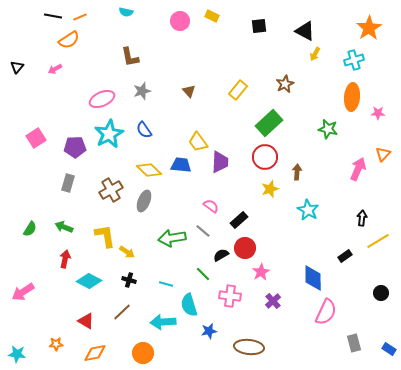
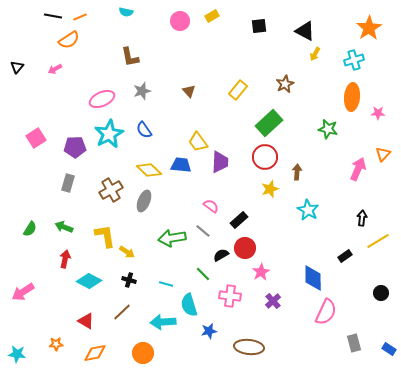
yellow rectangle at (212, 16): rotated 56 degrees counterclockwise
